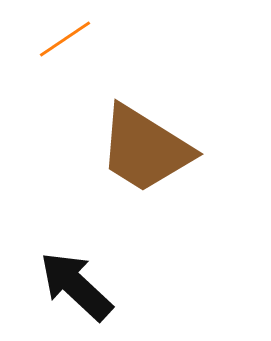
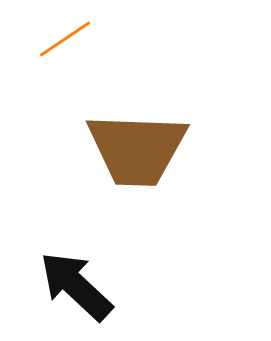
brown trapezoid: moved 8 px left; rotated 30 degrees counterclockwise
